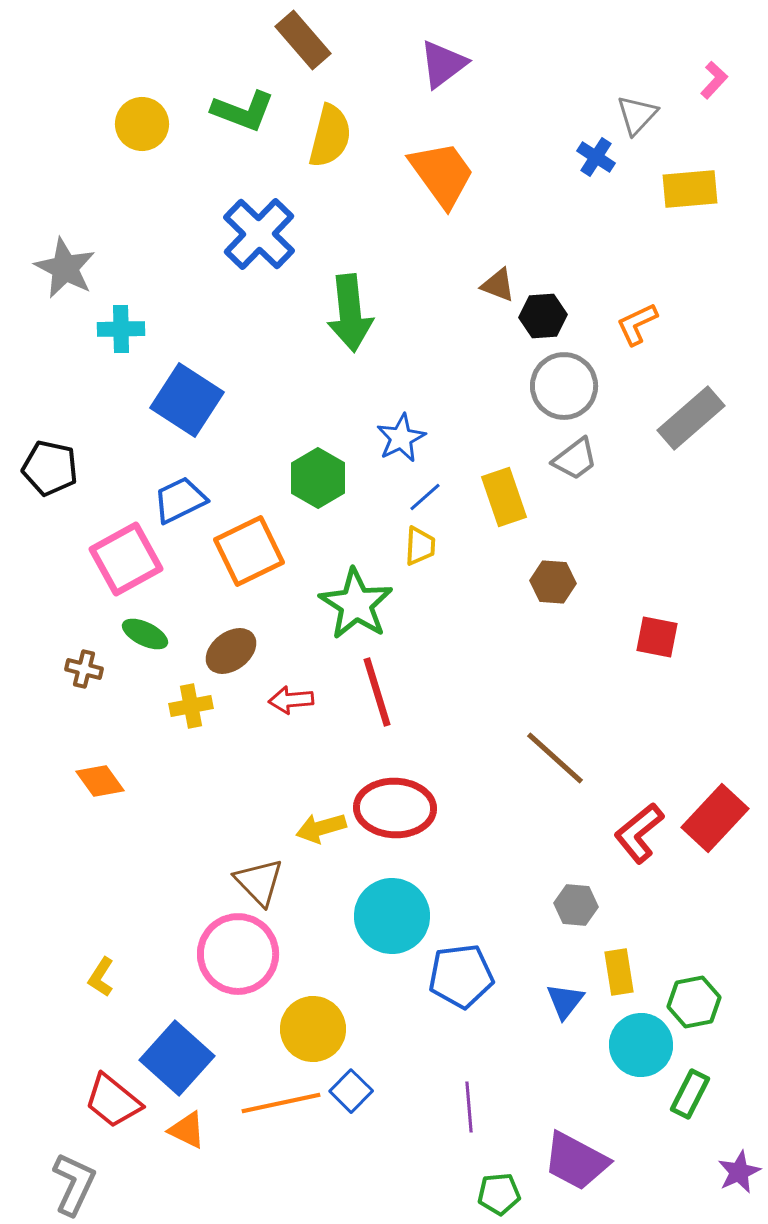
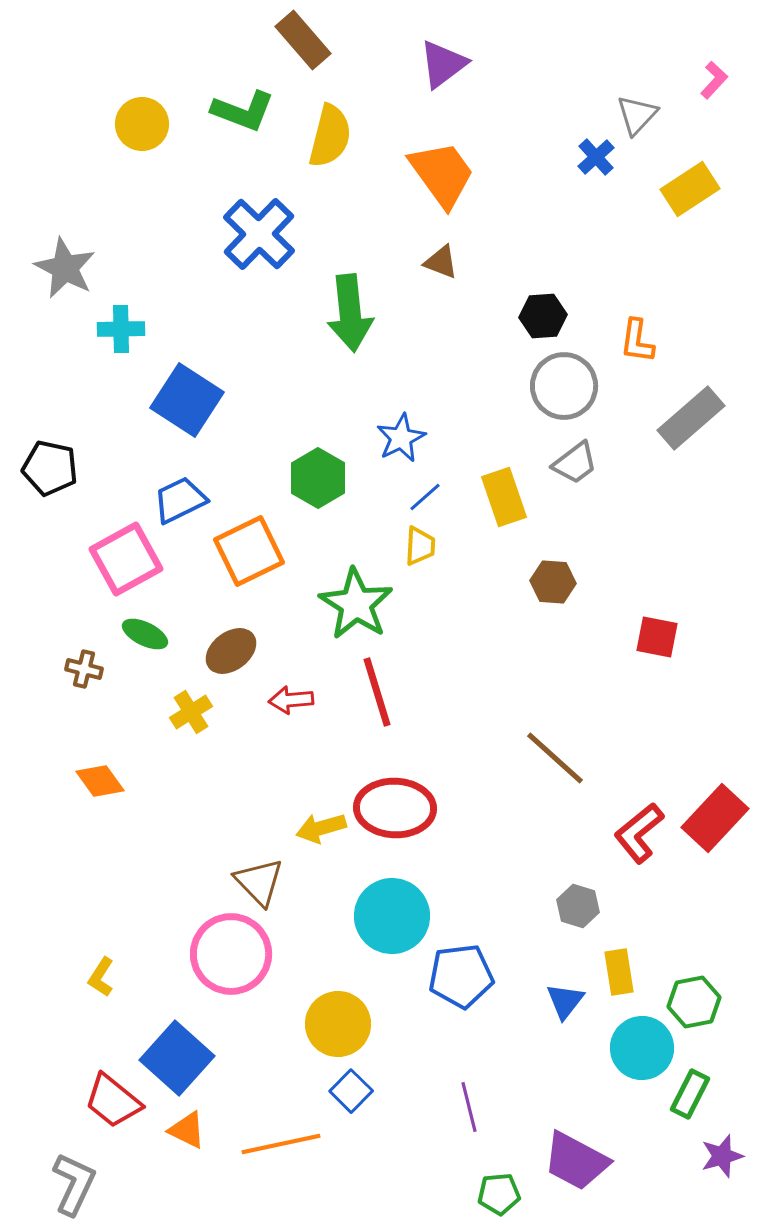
blue cross at (596, 157): rotated 15 degrees clockwise
yellow rectangle at (690, 189): rotated 28 degrees counterclockwise
brown triangle at (498, 285): moved 57 px left, 23 px up
orange L-shape at (637, 324): moved 17 px down; rotated 57 degrees counterclockwise
gray trapezoid at (575, 459): moved 4 px down
yellow cross at (191, 706): moved 6 px down; rotated 21 degrees counterclockwise
gray hexagon at (576, 905): moved 2 px right, 1 px down; rotated 12 degrees clockwise
pink circle at (238, 954): moved 7 px left
yellow circle at (313, 1029): moved 25 px right, 5 px up
cyan circle at (641, 1045): moved 1 px right, 3 px down
orange line at (281, 1103): moved 41 px down
purple line at (469, 1107): rotated 9 degrees counterclockwise
purple star at (739, 1172): moved 17 px left, 16 px up; rotated 9 degrees clockwise
